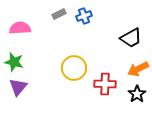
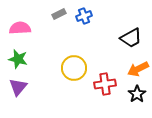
green star: moved 4 px right, 3 px up
red cross: rotated 10 degrees counterclockwise
